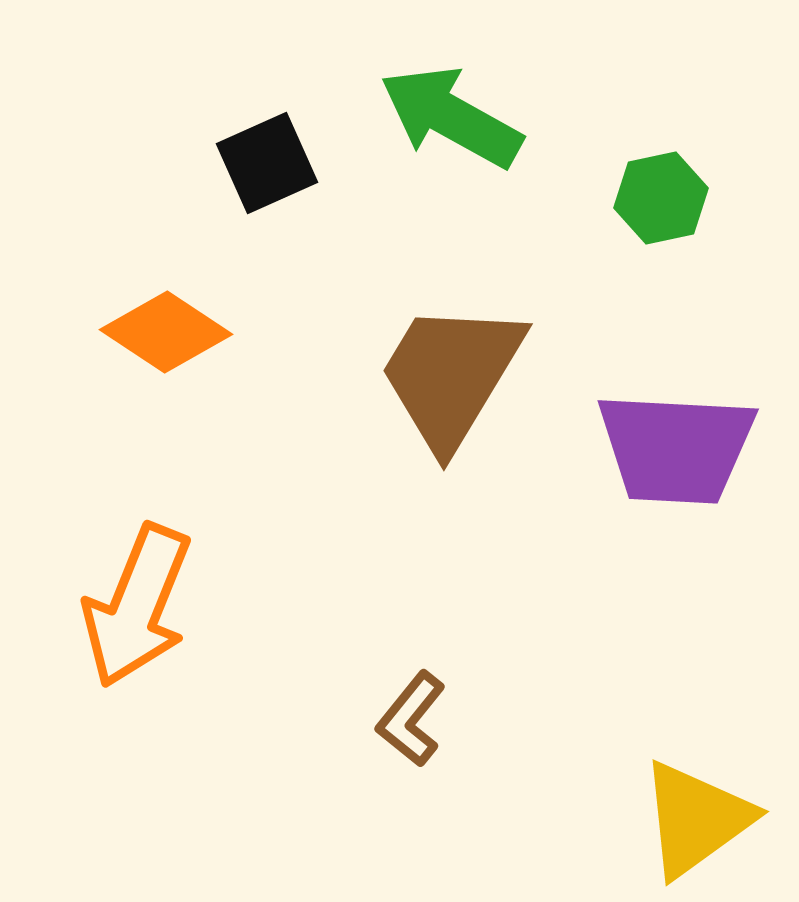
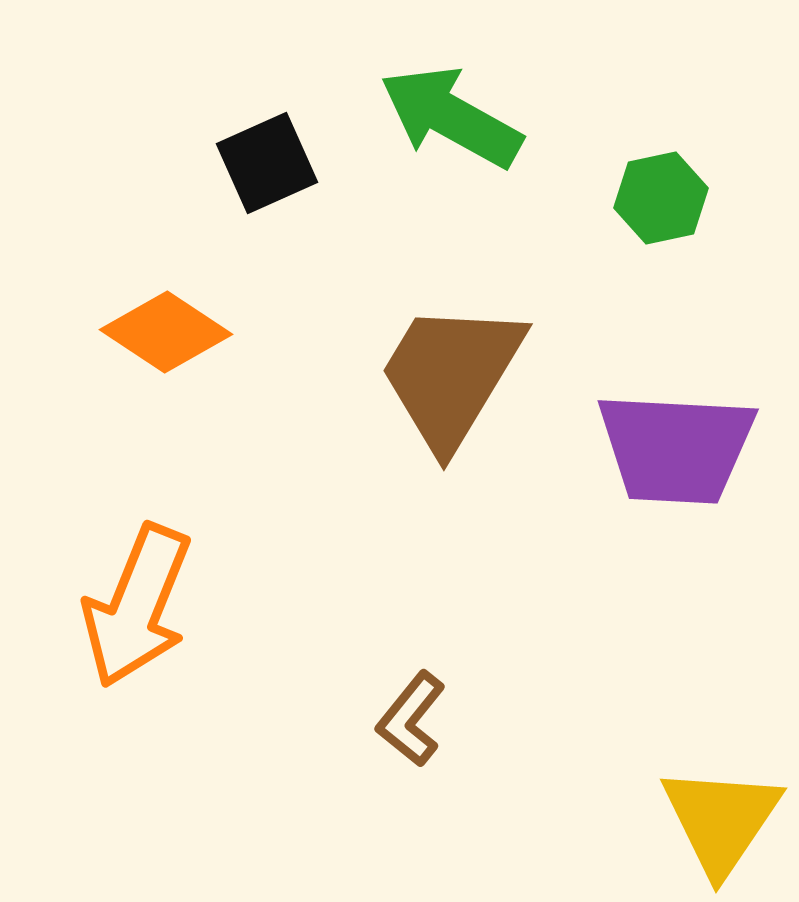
yellow triangle: moved 25 px right, 1 px down; rotated 20 degrees counterclockwise
